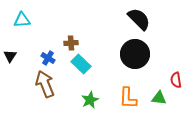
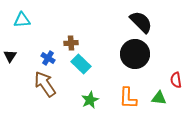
black semicircle: moved 2 px right, 3 px down
brown arrow: rotated 12 degrees counterclockwise
